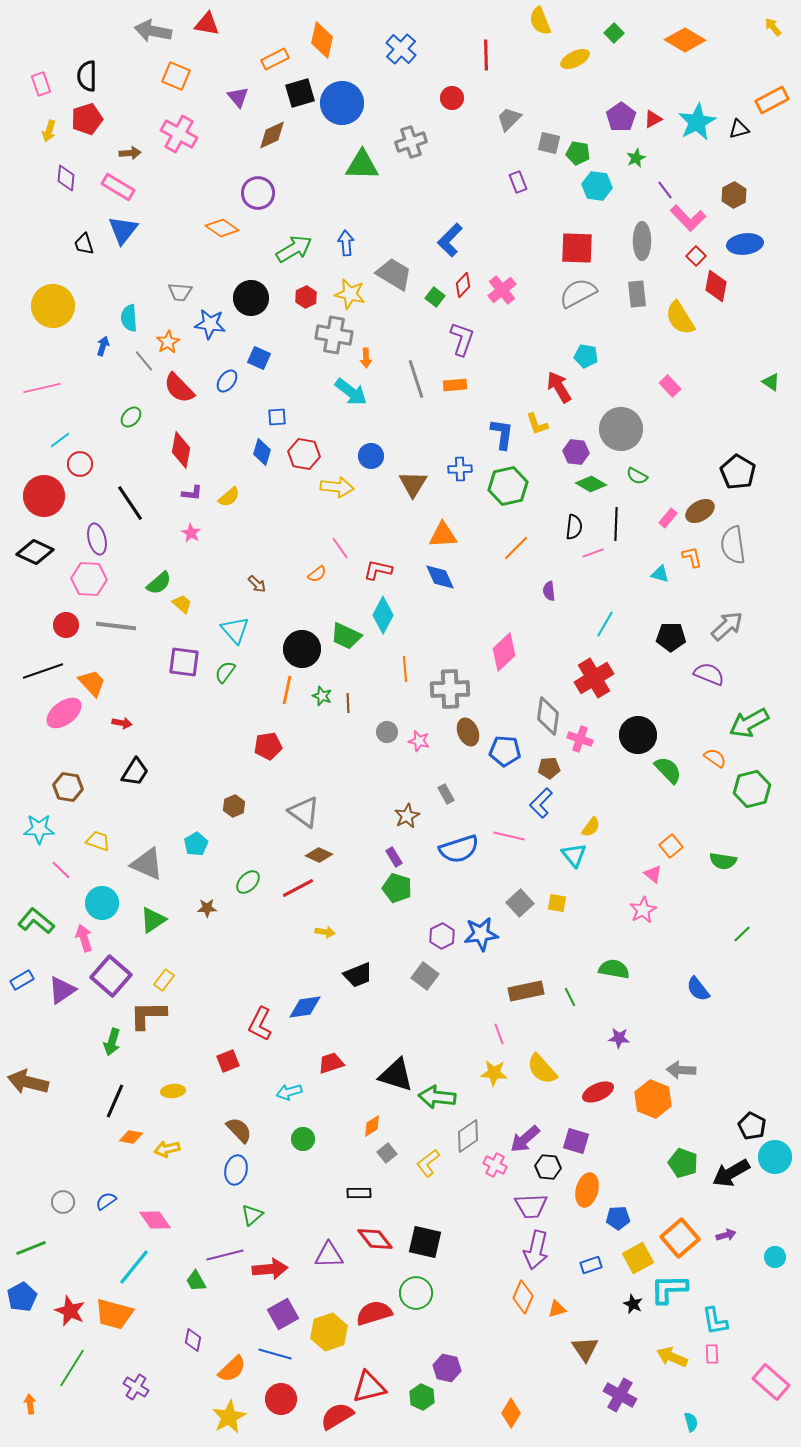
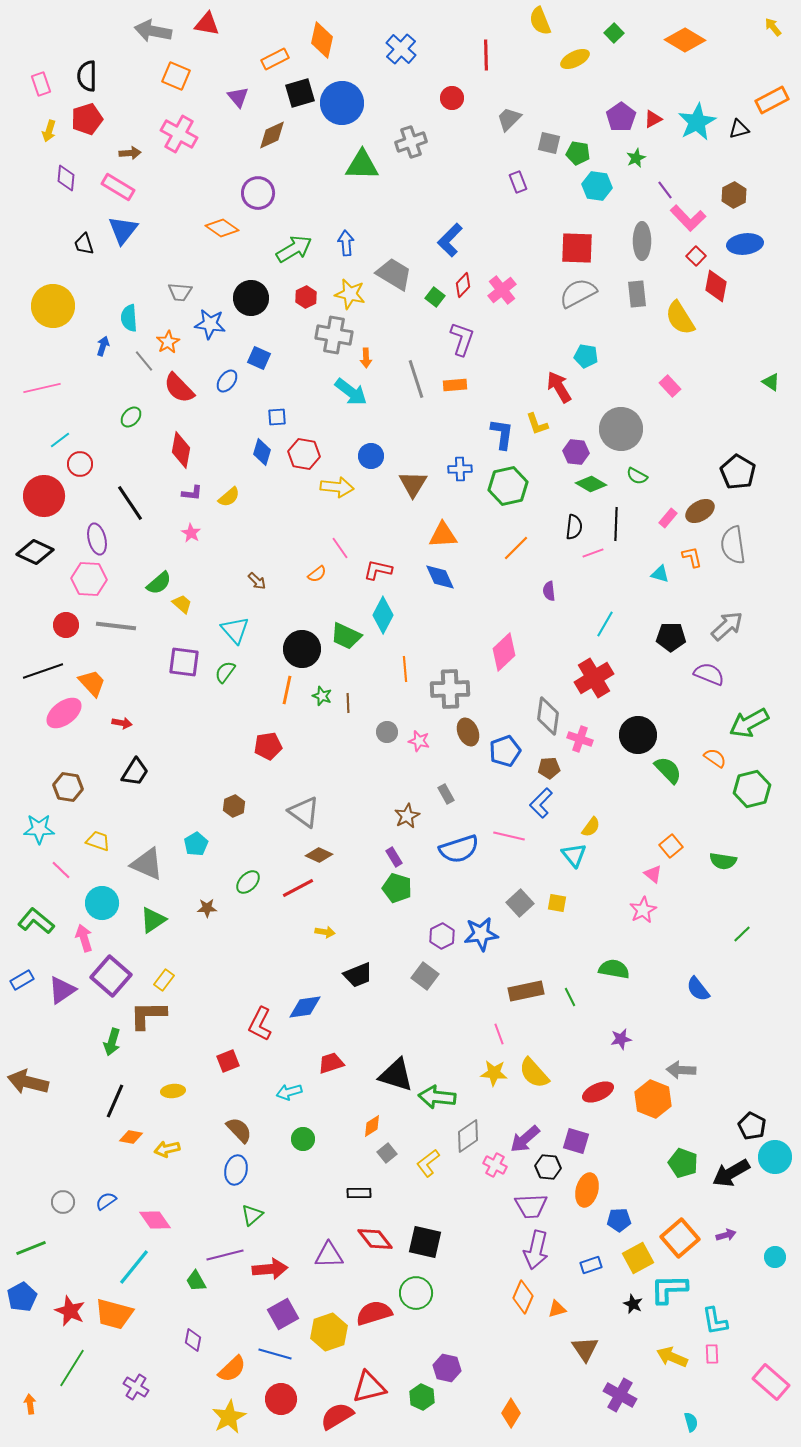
brown arrow at (257, 584): moved 3 px up
blue pentagon at (505, 751): rotated 24 degrees counterclockwise
purple star at (619, 1038): moved 2 px right, 1 px down; rotated 15 degrees counterclockwise
yellow semicircle at (542, 1069): moved 8 px left, 4 px down
blue pentagon at (618, 1218): moved 1 px right, 2 px down
